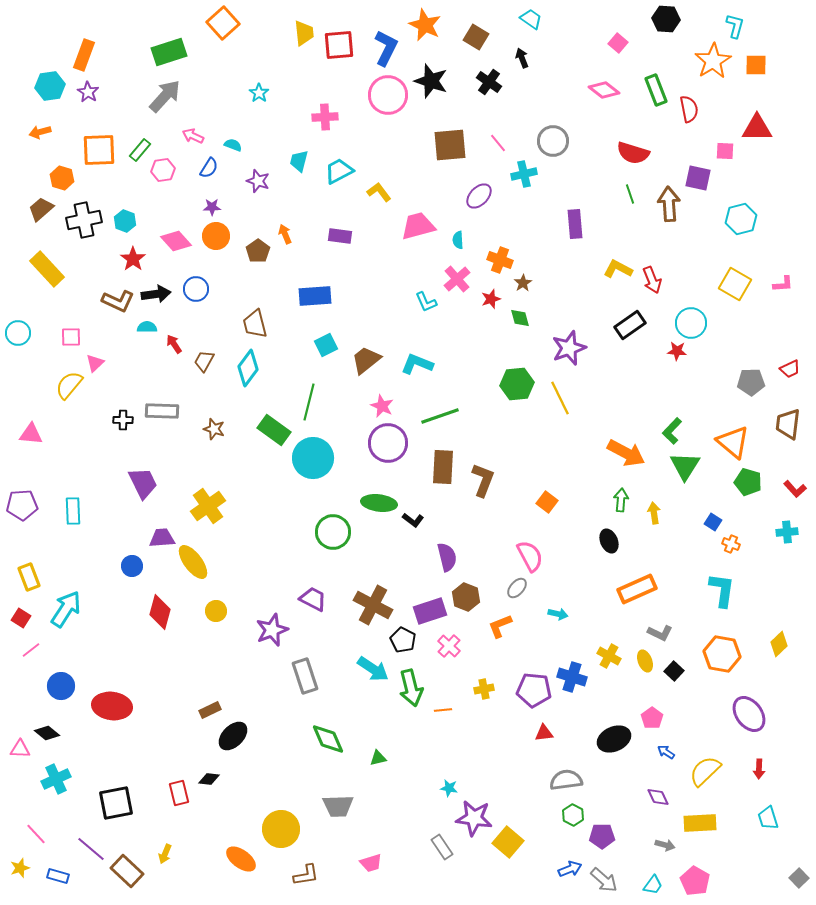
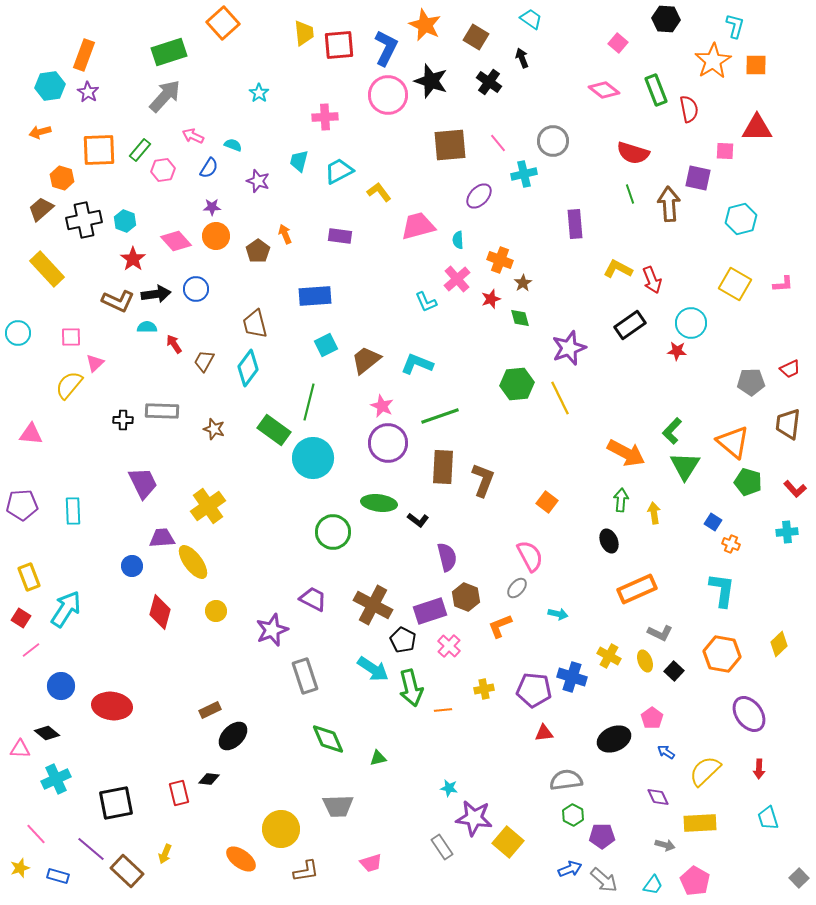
black L-shape at (413, 520): moved 5 px right
brown L-shape at (306, 875): moved 4 px up
